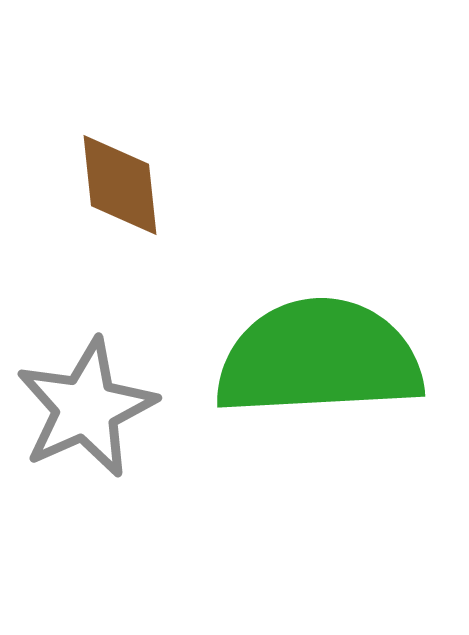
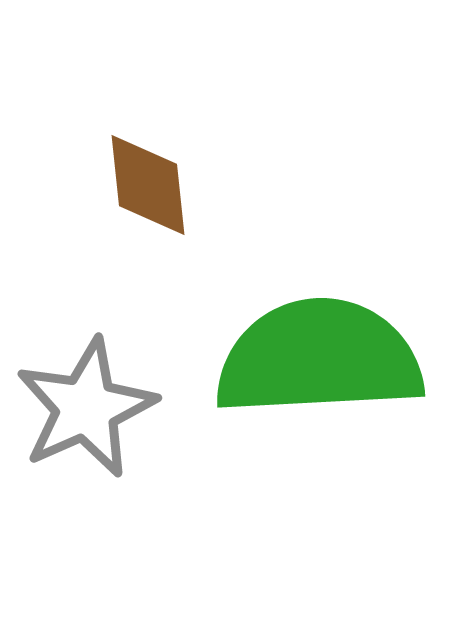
brown diamond: moved 28 px right
